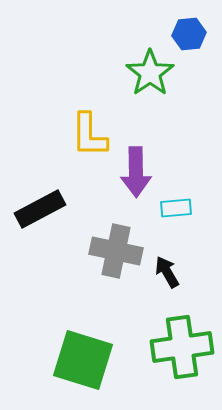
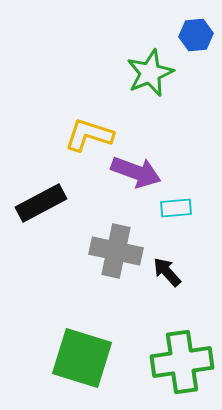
blue hexagon: moved 7 px right, 1 px down
green star: rotated 12 degrees clockwise
yellow L-shape: rotated 108 degrees clockwise
purple arrow: rotated 69 degrees counterclockwise
black rectangle: moved 1 px right, 6 px up
black arrow: rotated 12 degrees counterclockwise
green cross: moved 15 px down
green square: moved 1 px left, 2 px up
